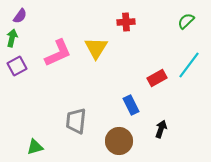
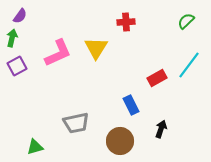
gray trapezoid: moved 2 px down; rotated 108 degrees counterclockwise
brown circle: moved 1 px right
